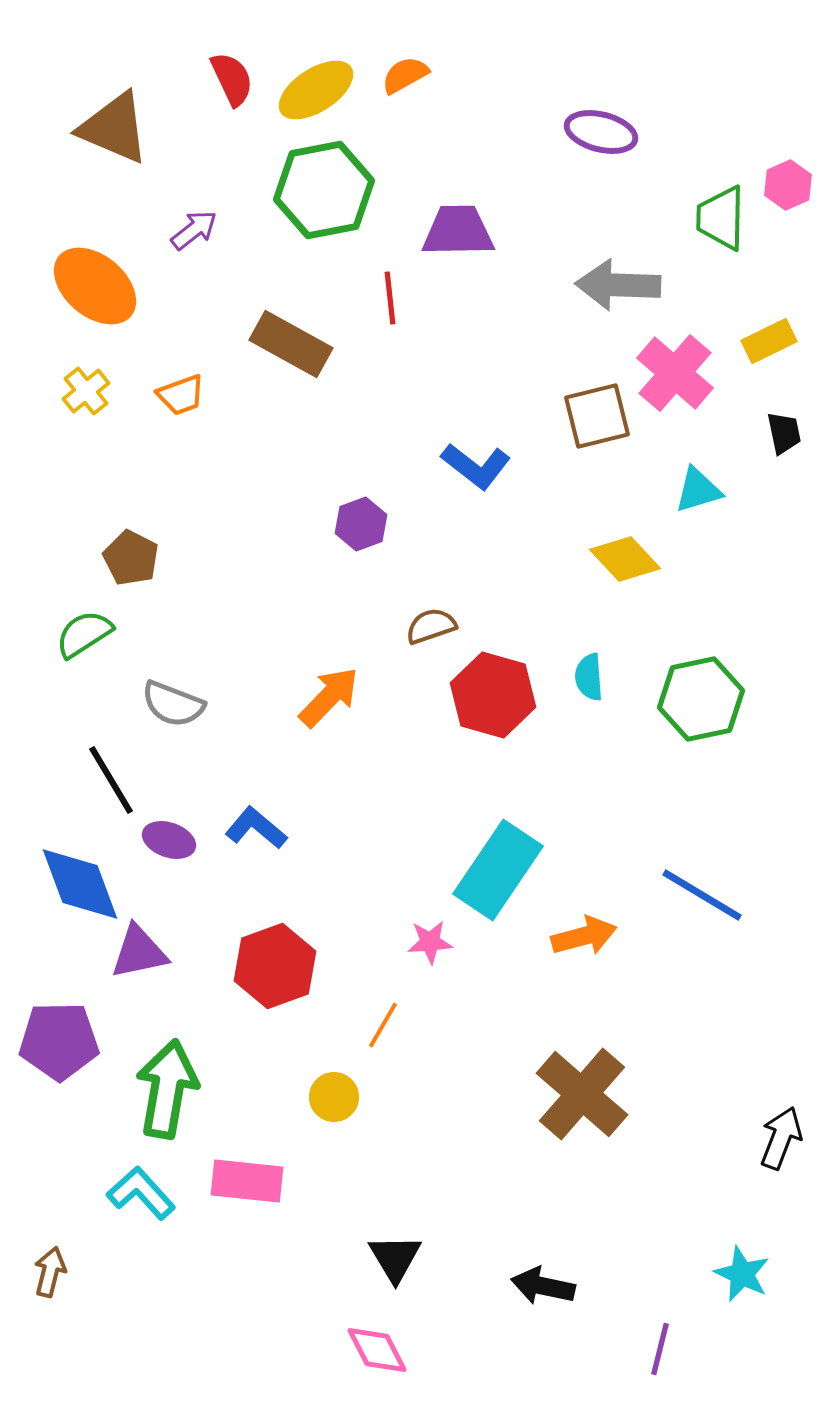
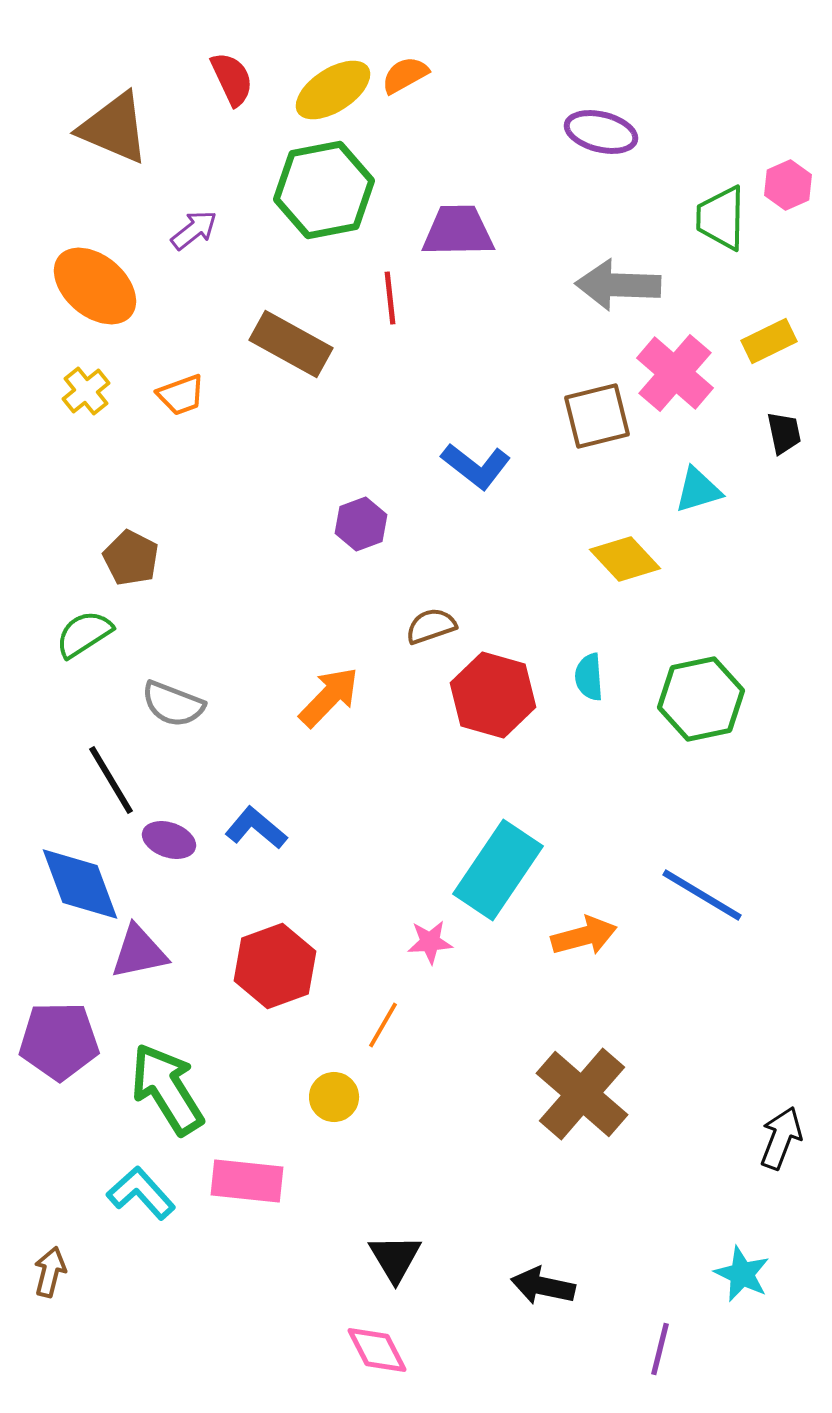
yellow ellipse at (316, 90): moved 17 px right
green arrow at (167, 1089): rotated 42 degrees counterclockwise
